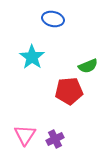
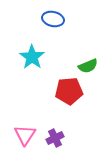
purple cross: moved 1 px up
